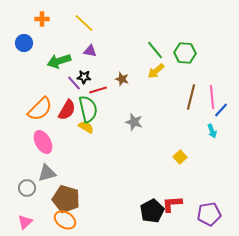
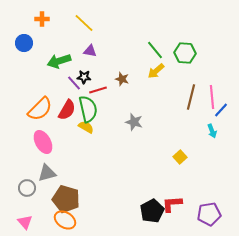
pink triangle: rotated 28 degrees counterclockwise
